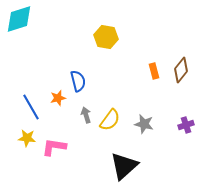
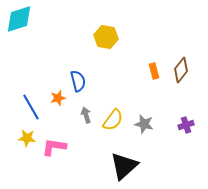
yellow semicircle: moved 3 px right
